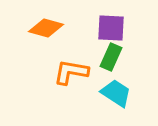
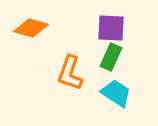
orange diamond: moved 15 px left
orange L-shape: moved 1 px left, 1 px down; rotated 81 degrees counterclockwise
